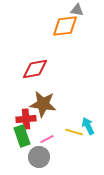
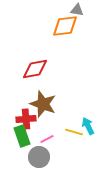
brown star: rotated 12 degrees clockwise
